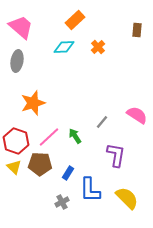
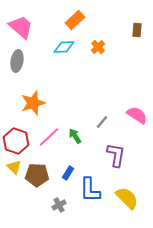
brown pentagon: moved 3 px left, 11 px down
gray cross: moved 3 px left, 3 px down
